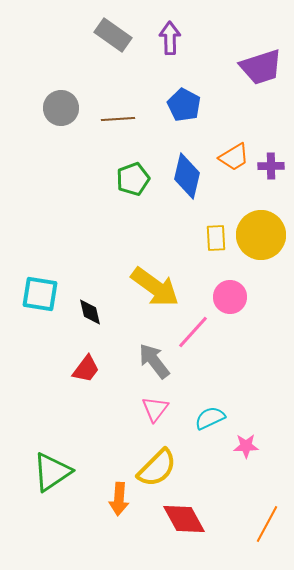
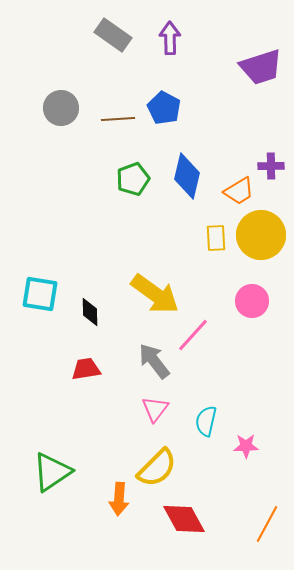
blue pentagon: moved 20 px left, 3 px down
orange trapezoid: moved 5 px right, 34 px down
yellow arrow: moved 7 px down
pink circle: moved 22 px right, 4 px down
black diamond: rotated 12 degrees clockwise
pink line: moved 3 px down
red trapezoid: rotated 136 degrees counterclockwise
cyan semicircle: moved 4 px left, 3 px down; rotated 52 degrees counterclockwise
